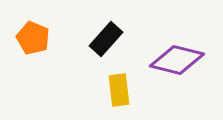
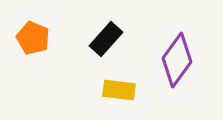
purple diamond: rotated 68 degrees counterclockwise
yellow rectangle: rotated 76 degrees counterclockwise
